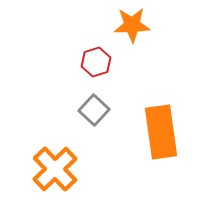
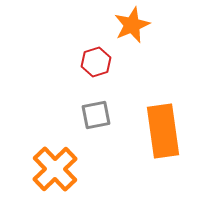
orange star: rotated 21 degrees counterclockwise
gray square: moved 2 px right, 5 px down; rotated 36 degrees clockwise
orange rectangle: moved 2 px right, 1 px up
